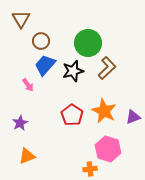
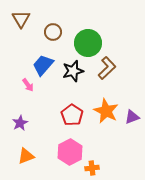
brown circle: moved 12 px right, 9 px up
blue trapezoid: moved 2 px left
orange star: moved 2 px right
purple triangle: moved 1 px left
pink hexagon: moved 38 px left, 3 px down; rotated 15 degrees clockwise
orange triangle: moved 1 px left
orange cross: moved 2 px right, 1 px up
